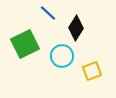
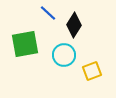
black diamond: moved 2 px left, 3 px up
green square: rotated 16 degrees clockwise
cyan circle: moved 2 px right, 1 px up
